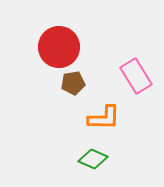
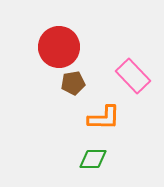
pink rectangle: moved 3 px left; rotated 12 degrees counterclockwise
green diamond: rotated 24 degrees counterclockwise
